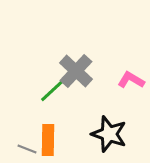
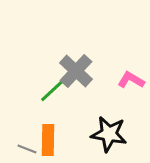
black star: rotated 9 degrees counterclockwise
